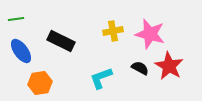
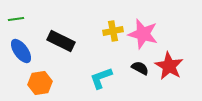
pink star: moved 7 px left
